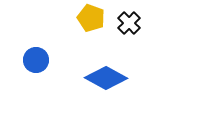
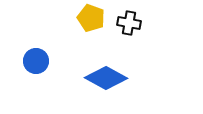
black cross: rotated 35 degrees counterclockwise
blue circle: moved 1 px down
